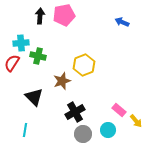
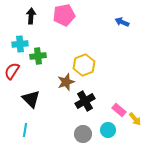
black arrow: moved 9 px left
cyan cross: moved 1 px left, 1 px down
green cross: rotated 21 degrees counterclockwise
red semicircle: moved 8 px down
brown star: moved 4 px right, 1 px down
black triangle: moved 3 px left, 2 px down
black cross: moved 10 px right, 11 px up
yellow arrow: moved 1 px left, 2 px up
